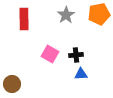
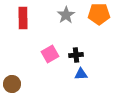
orange pentagon: rotated 10 degrees clockwise
red rectangle: moved 1 px left, 1 px up
pink square: rotated 30 degrees clockwise
